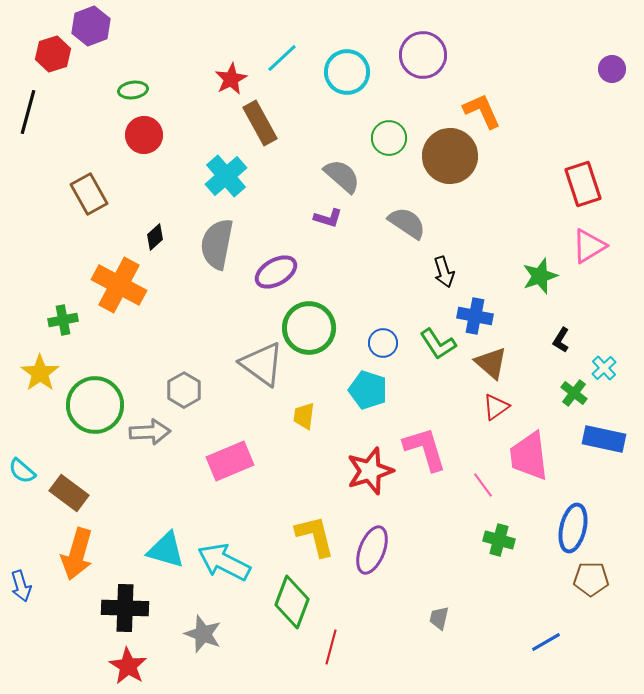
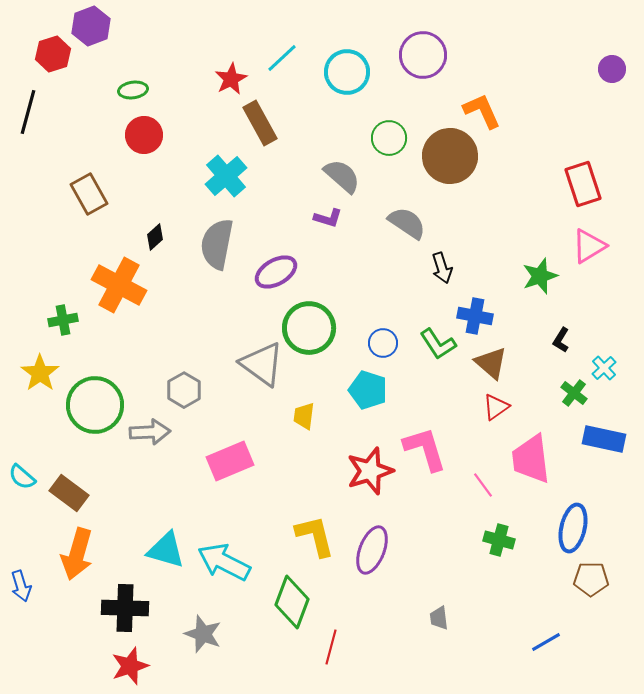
black arrow at (444, 272): moved 2 px left, 4 px up
pink trapezoid at (529, 456): moved 2 px right, 3 px down
cyan semicircle at (22, 471): moved 6 px down
gray trapezoid at (439, 618): rotated 20 degrees counterclockwise
red star at (128, 666): moved 2 px right; rotated 21 degrees clockwise
